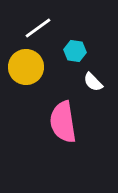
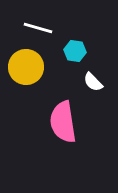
white line: rotated 52 degrees clockwise
